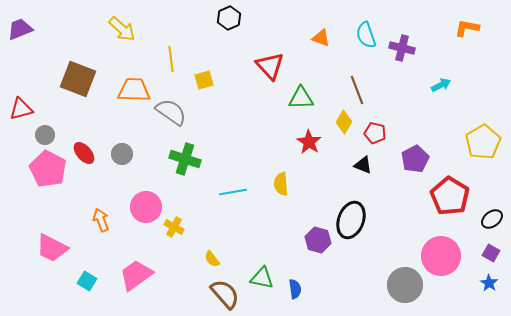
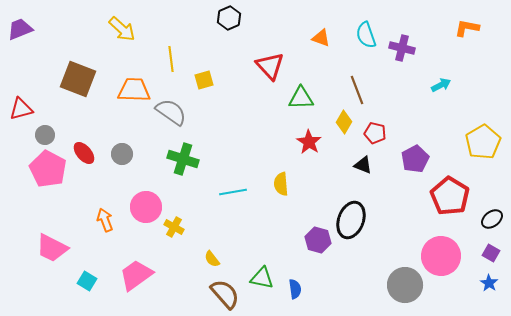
green cross at (185, 159): moved 2 px left
orange arrow at (101, 220): moved 4 px right
